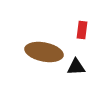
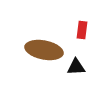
brown ellipse: moved 2 px up
